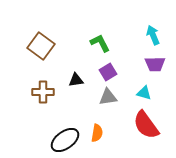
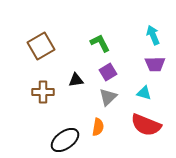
brown square: rotated 24 degrees clockwise
gray triangle: rotated 36 degrees counterclockwise
red semicircle: rotated 32 degrees counterclockwise
orange semicircle: moved 1 px right, 6 px up
